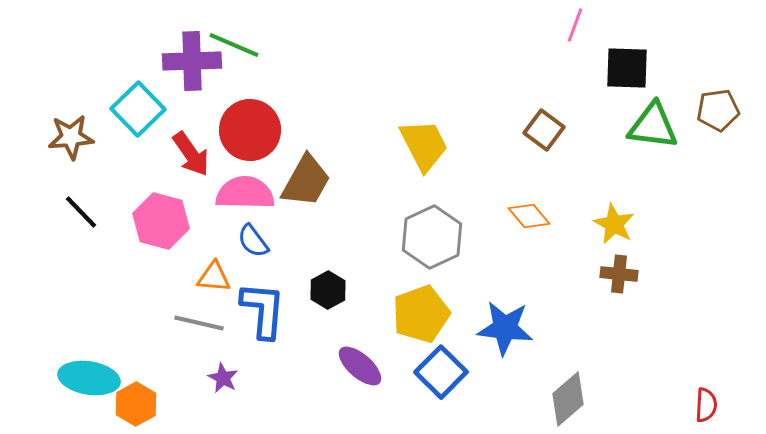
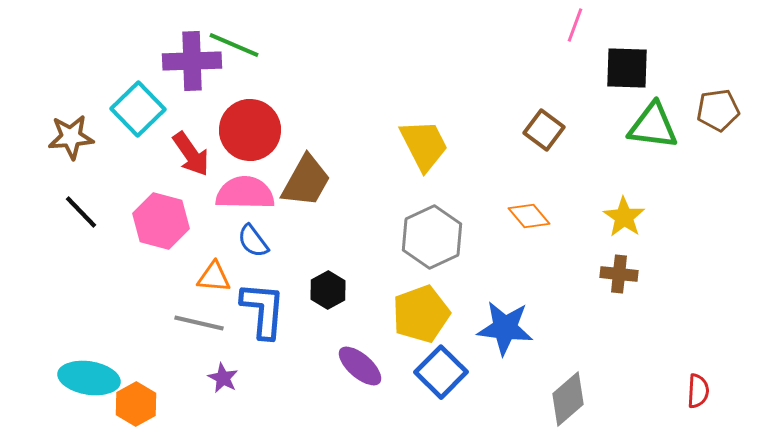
yellow star: moved 10 px right, 7 px up; rotated 6 degrees clockwise
red semicircle: moved 8 px left, 14 px up
